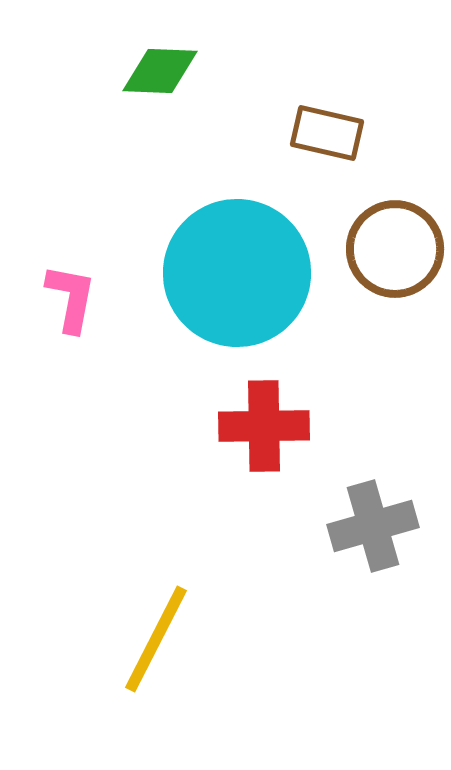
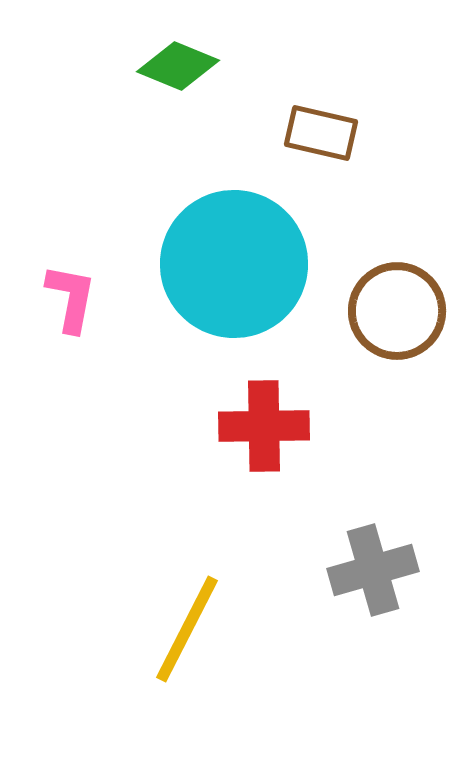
green diamond: moved 18 px right, 5 px up; rotated 20 degrees clockwise
brown rectangle: moved 6 px left
brown circle: moved 2 px right, 62 px down
cyan circle: moved 3 px left, 9 px up
gray cross: moved 44 px down
yellow line: moved 31 px right, 10 px up
